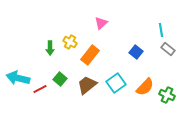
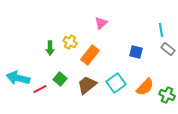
blue square: rotated 24 degrees counterclockwise
